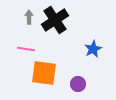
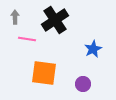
gray arrow: moved 14 px left
pink line: moved 1 px right, 10 px up
purple circle: moved 5 px right
